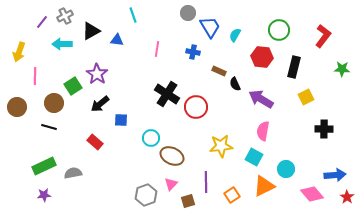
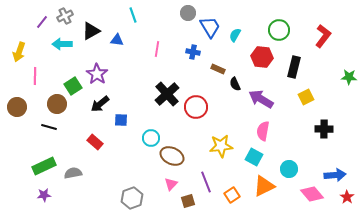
green star at (342, 69): moved 7 px right, 8 px down
brown rectangle at (219, 71): moved 1 px left, 2 px up
black cross at (167, 94): rotated 15 degrees clockwise
brown circle at (54, 103): moved 3 px right, 1 px down
cyan circle at (286, 169): moved 3 px right
purple line at (206, 182): rotated 20 degrees counterclockwise
gray hexagon at (146, 195): moved 14 px left, 3 px down
